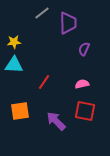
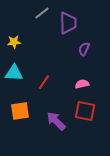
cyan triangle: moved 8 px down
